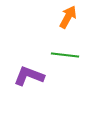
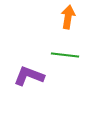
orange arrow: rotated 20 degrees counterclockwise
